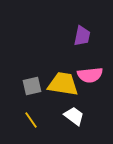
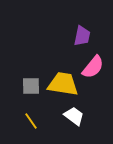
pink semicircle: moved 3 px right, 8 px up; rotated 45 degrees counterclockwise
gray square: moved 1 px left; rotated 12 degrees clockwise
yellow line: moved 1 px down
